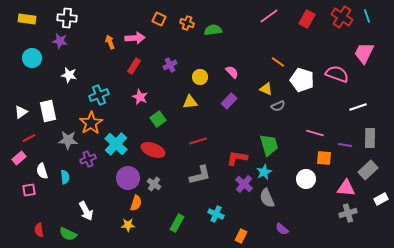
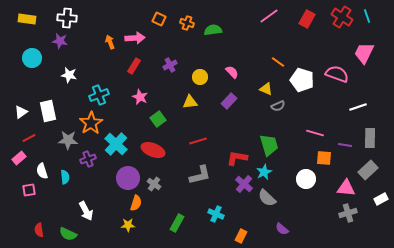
gray semicircle at (267, 198): rotated 24 degrees counterclockwise
